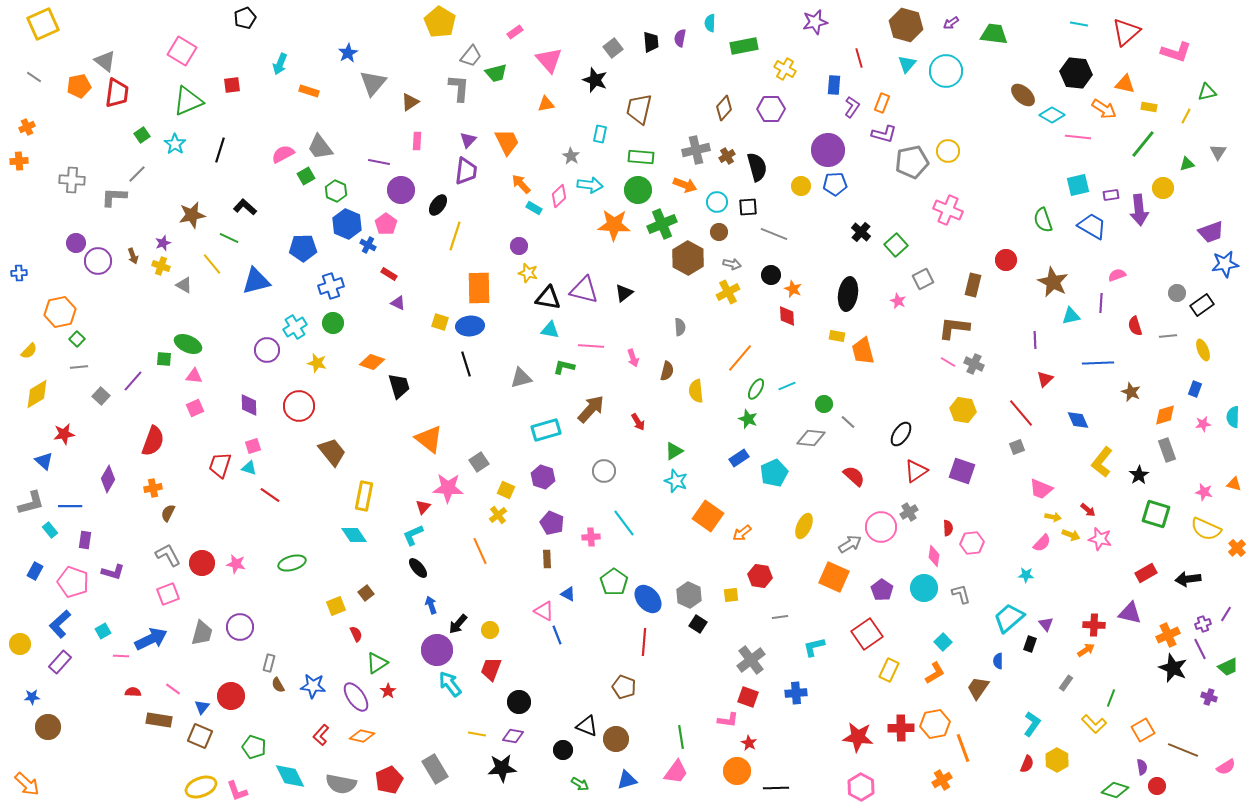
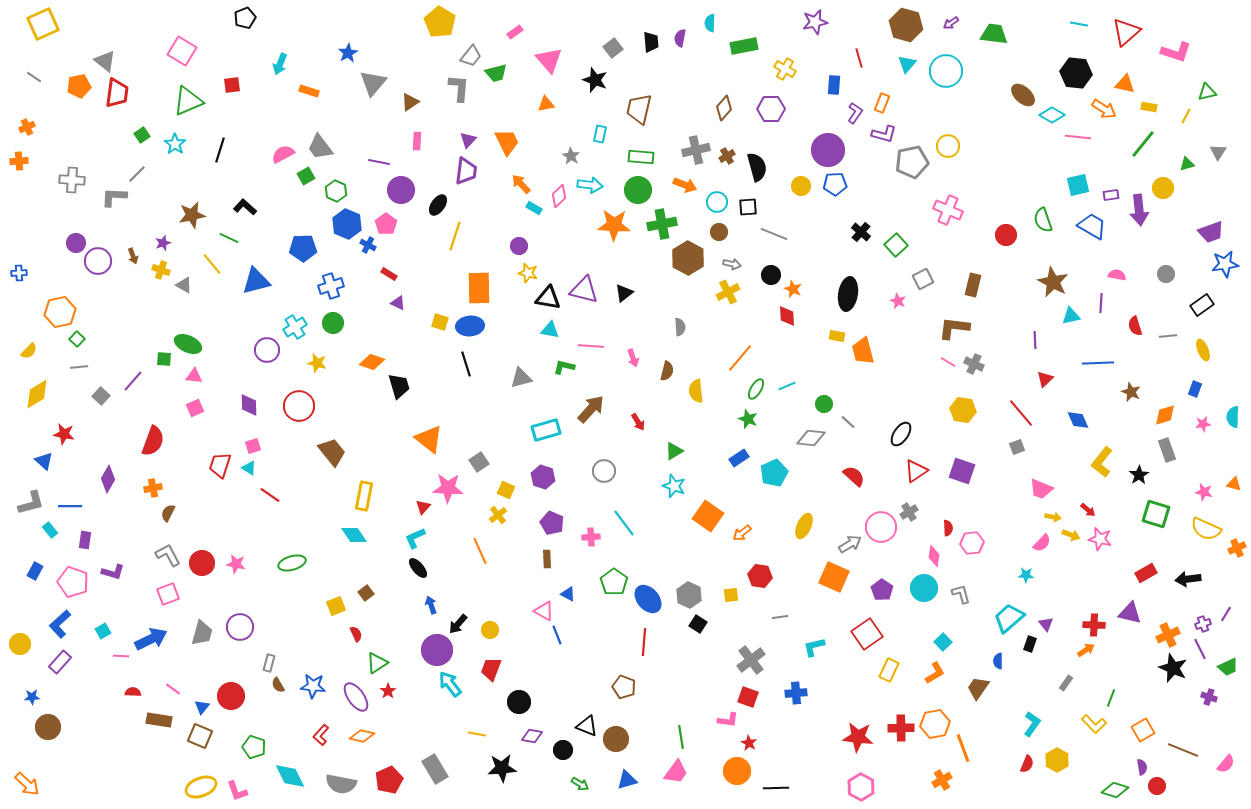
purple L-shape at (852, 107): moved 3 px right, 6 px down
yellow circle at (948, 151): moved 5 px up
green cross at (662, 224): rotated 12 degrees clockwise
red circle at (1006, 260): moved 25 px up
yellow cross at (161, 266): moved 4 px down
pink semicircle at (1117, 275): rotated 30 degrees clockwise
gray circle at (1177, 293): moved 11 px left, 19 px up
red star at (64, 434): rotated 20 degrees clockwise
cyan triangle at (249, 468): rotated 14 degrees clockwise
cyan star at (676, 481): moved 2 px left, 5 px down
cyan L-shape at (413, 535): moved 2 px right, 3 px down
orange cross at (1237, 548): rotated 18 degrees clockwise
purple diamond at (513, 736): moved 19 px right
pink semicircle at (1226, 767): moved 3 px up; rotated 18 degrees counterclockwise
